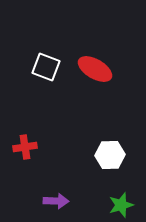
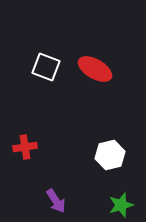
white hexagon: rotated 12 degrees counterclockwise
purple arrow: rotated 55 degrees clockwise
